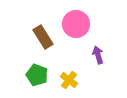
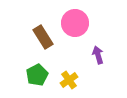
pink circle: moved 1 px left, 1 px up
green pentagon: rotated 25 degrees clockwise
yellow cross: rotated 18 degrees clockwise
